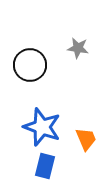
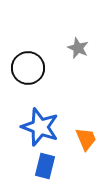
gray star: rotated 15 degrees clockwise
black circle: moved 2 px left, 3 px down
blue star: moved 2 px left
